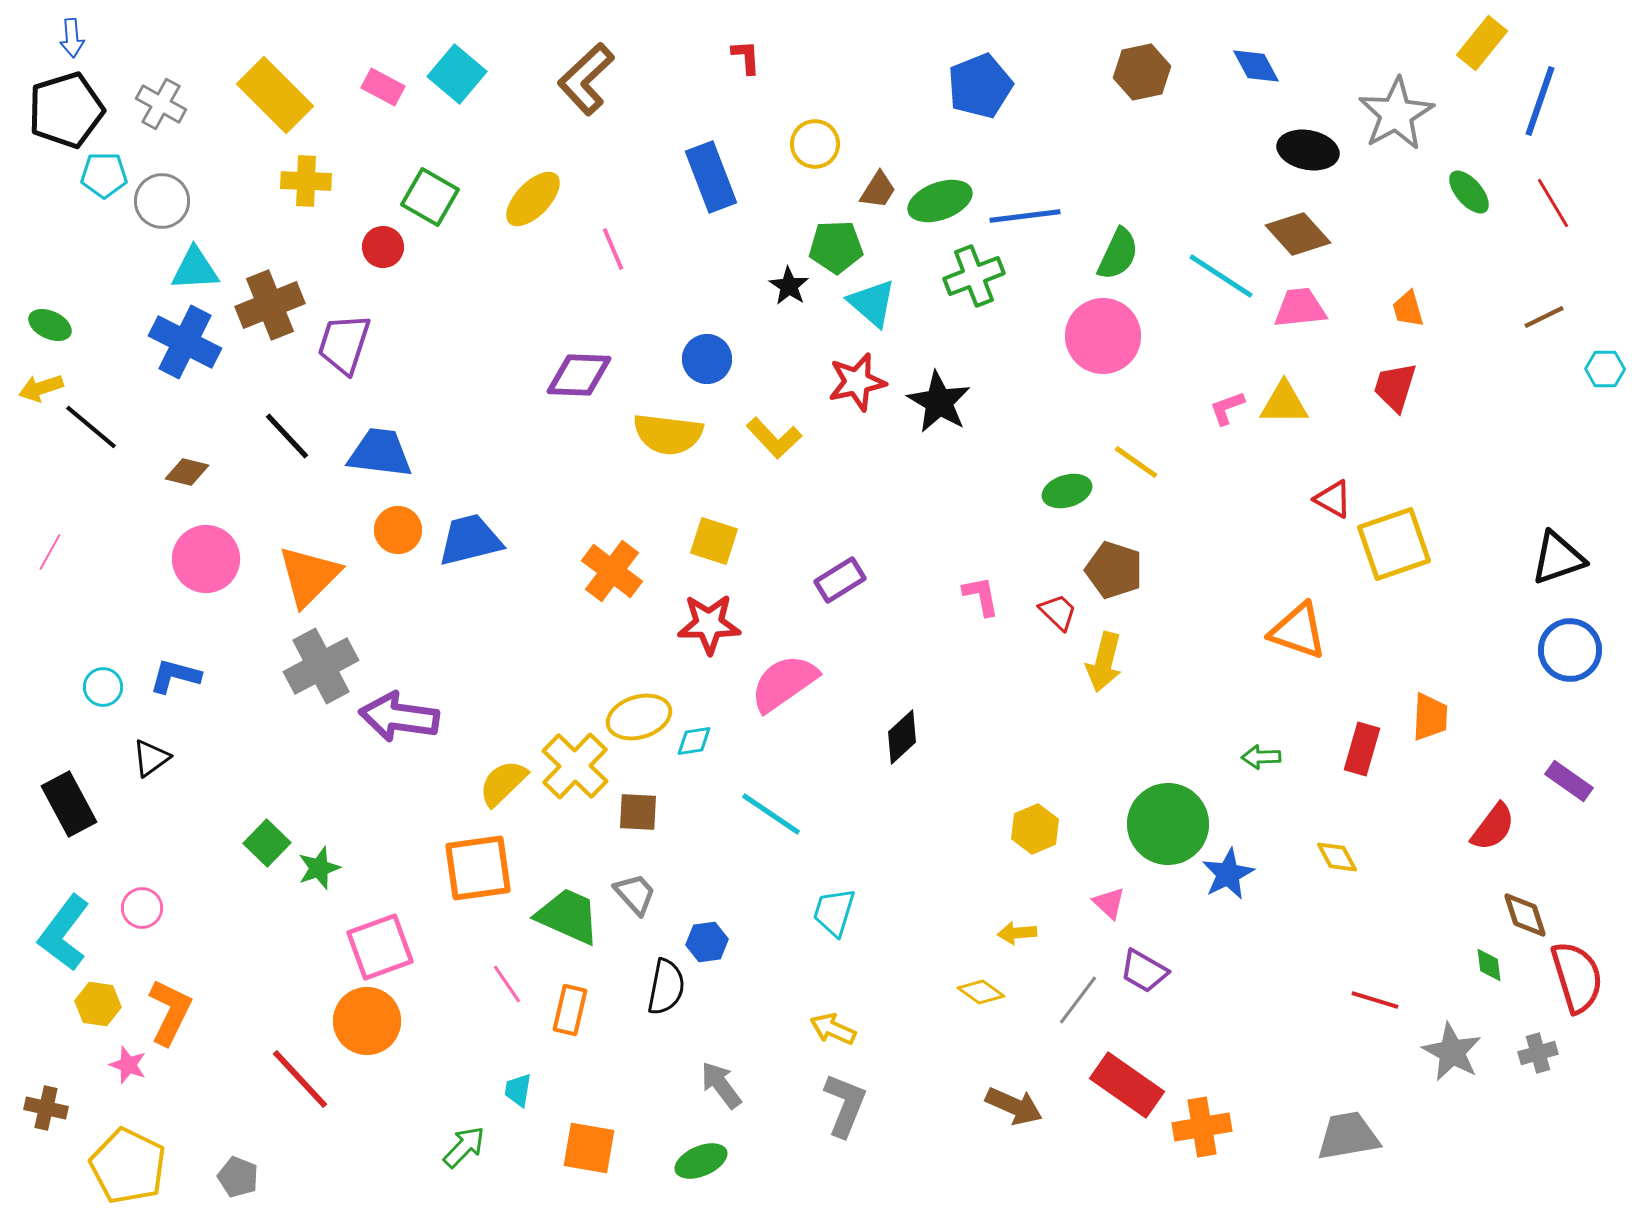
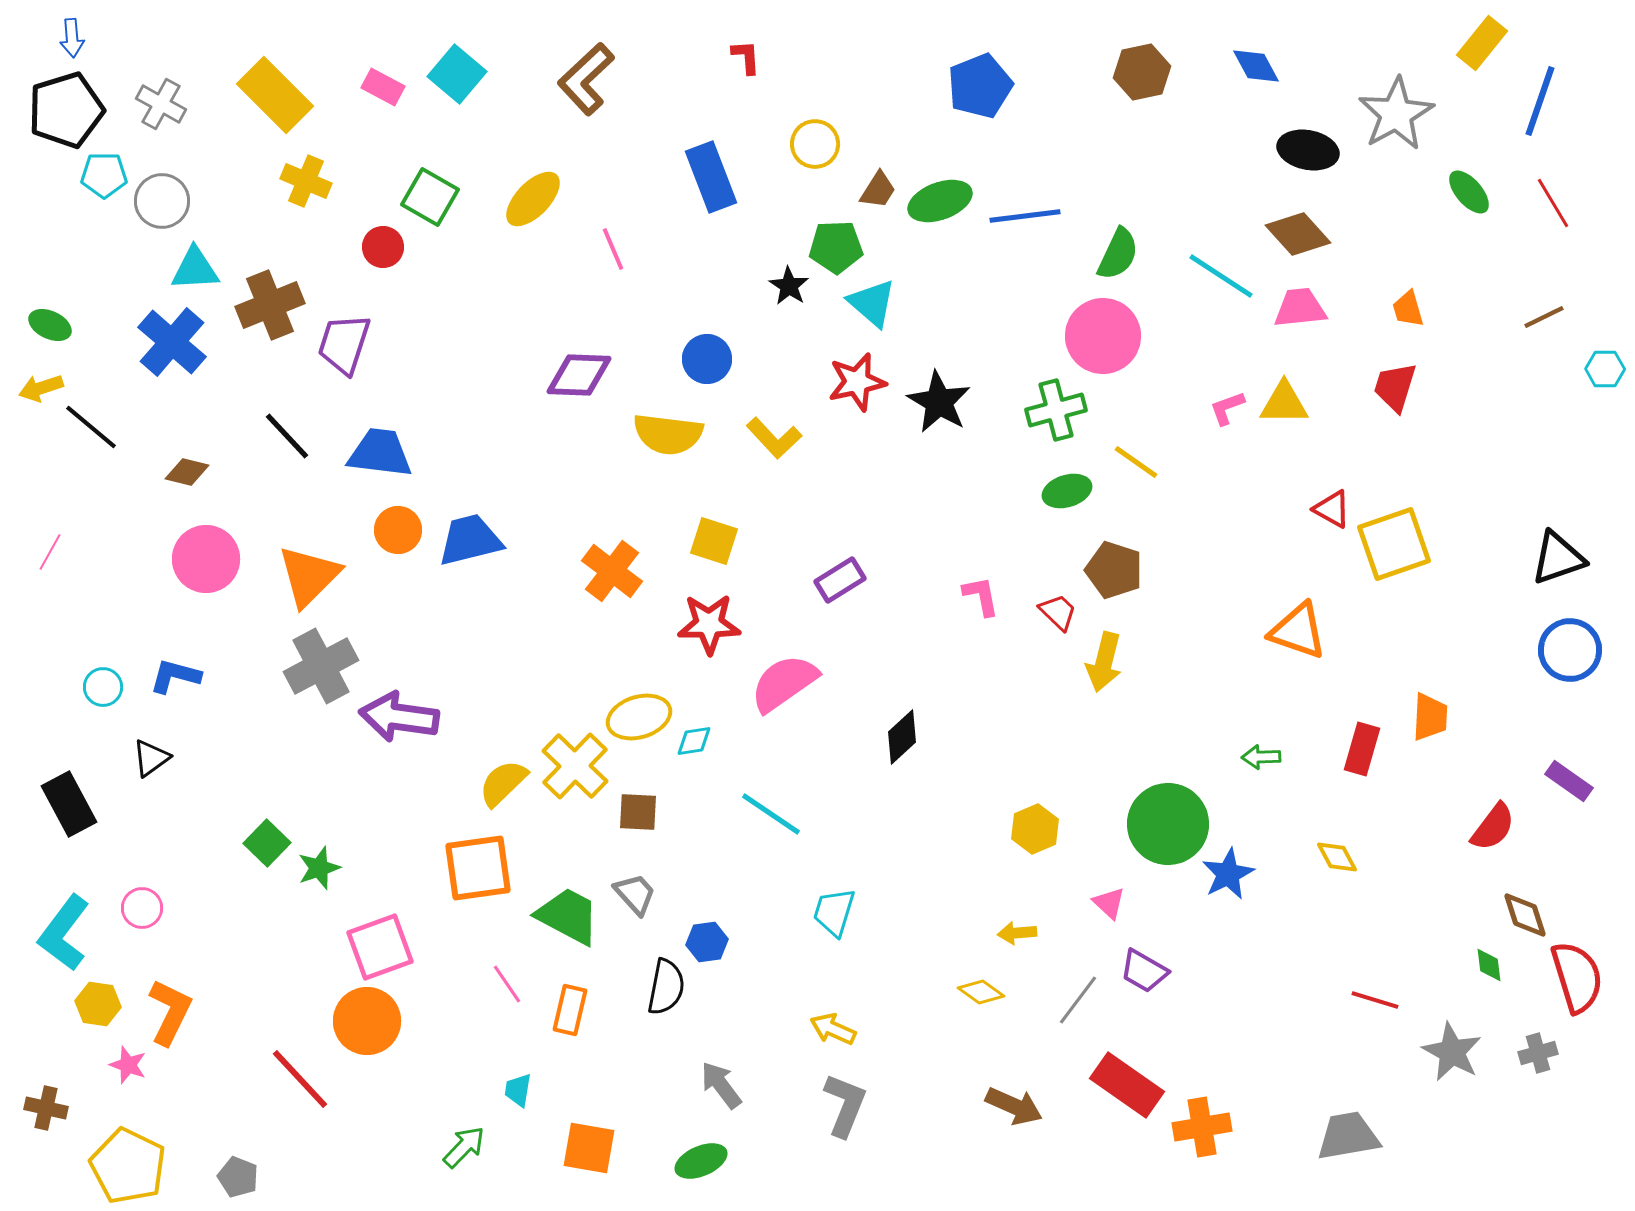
yellow cross at (306, 181): rotated 21 degrees clockwise
green cross at (974, 276): moved 82 px right, 134 px down; rotated 6 degrees clockwise
blue cross at (185, 342): moved 13 px left; rotated 14 degrees clockwise
red triangle at (1333, 499): moved 1 px left, 10 px down
green trapezoid at (568, 916): rotated 4 degrees clockwise
